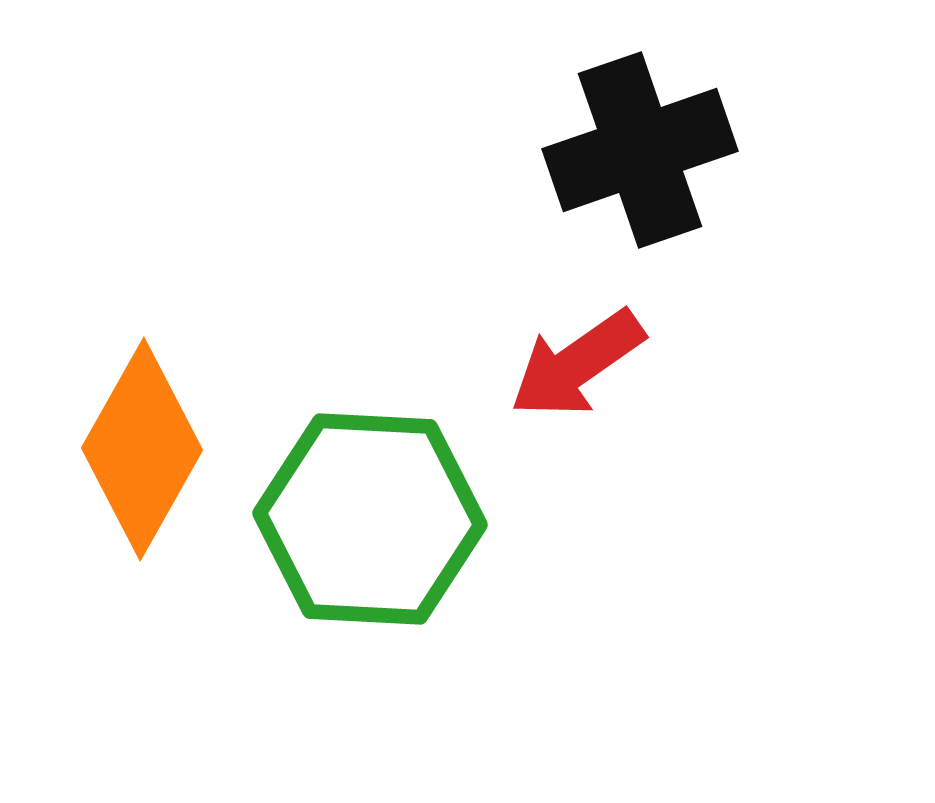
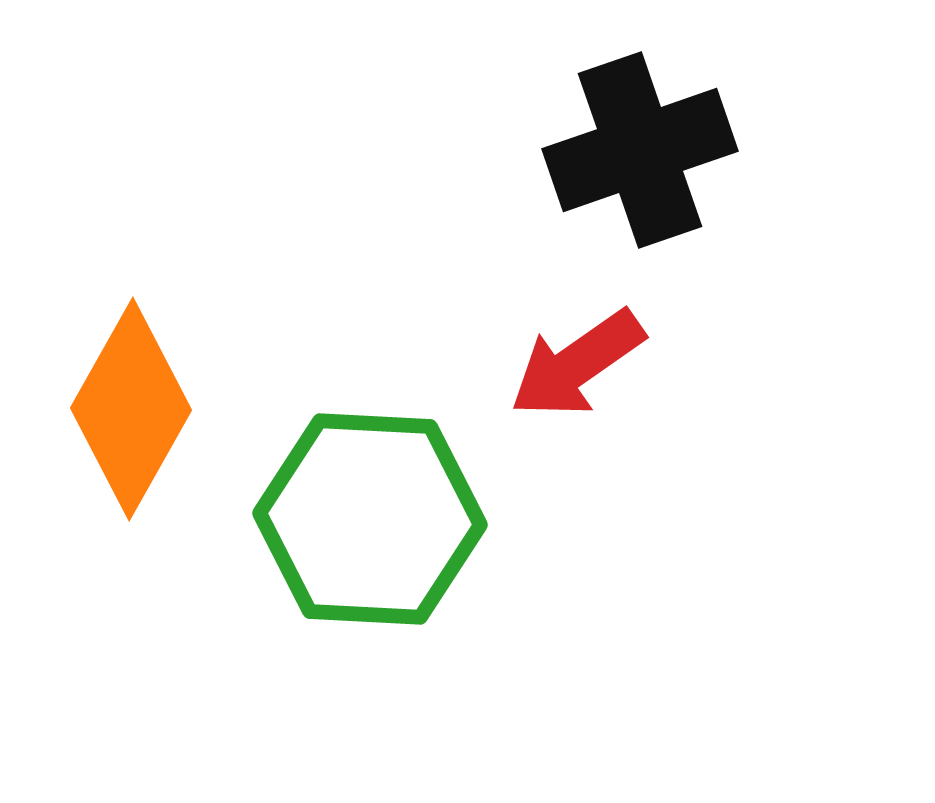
orange diamond: moved 11 px left, 40 px up
